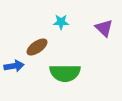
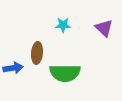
cyan star: moved 2 px right, 3 px down
brown ellipse: moved 6 px down; rotated 50 degrees counterclockwise
blue arrow: moved 1 px left, 2 px down
